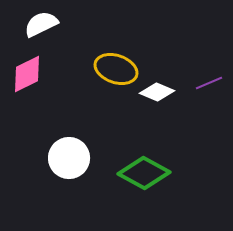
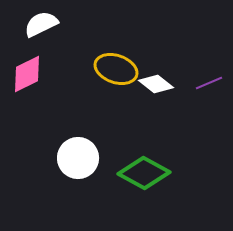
white diamond: moved 1 px left, 8 px up; rotated 16 degrees clockwise
white circle: moved 9 px right
